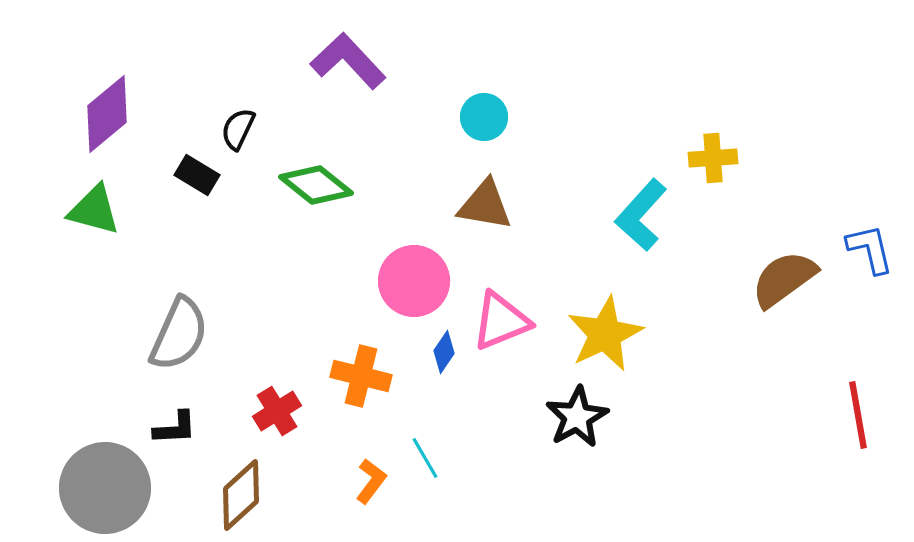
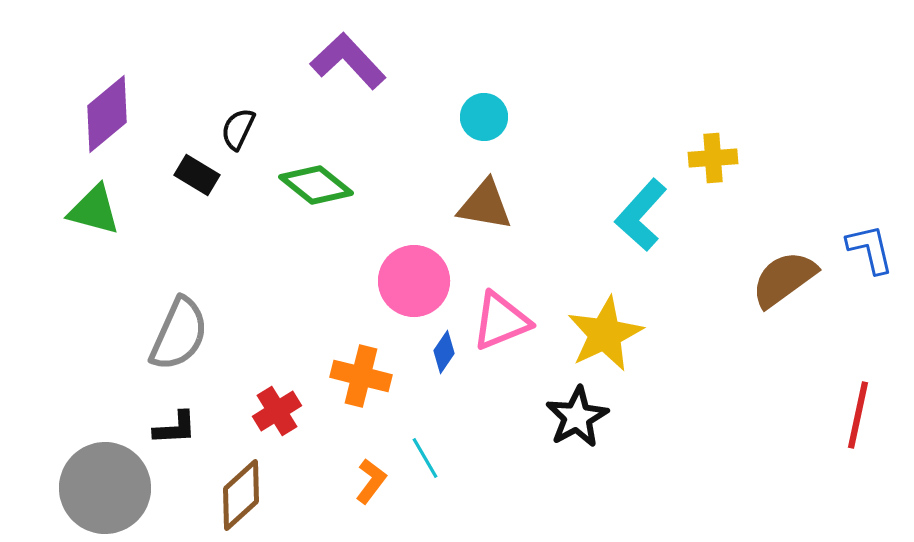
red line: rotated 22 degrees clockwise
